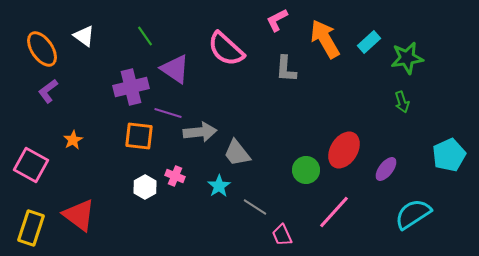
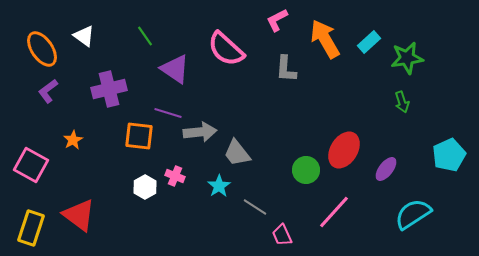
purple cross: moved 22 px left, 2 px down
